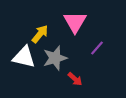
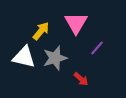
pink triangle: moved 1 px right, 1 px down
yellow arrow: moved 1 px right, 3 px up
red arrow: moved 6 px right
